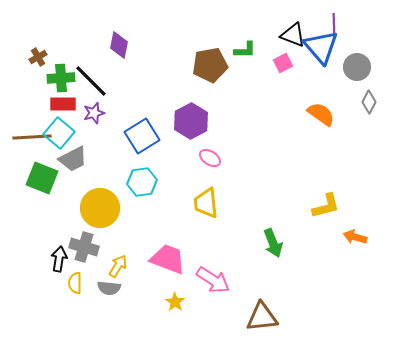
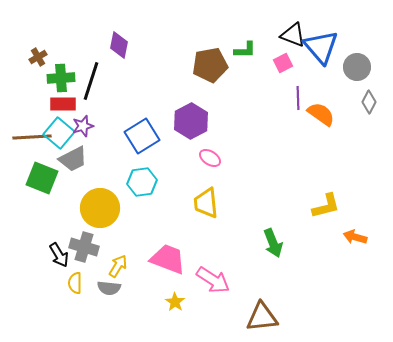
purple line: moved 36 px left, 73 px down
black line: rotated 63 degrees clockwise
purple star: moved 11 px left, 13 px down
black arrow: moved 4 px up; rotated 140 degrees clockwise
